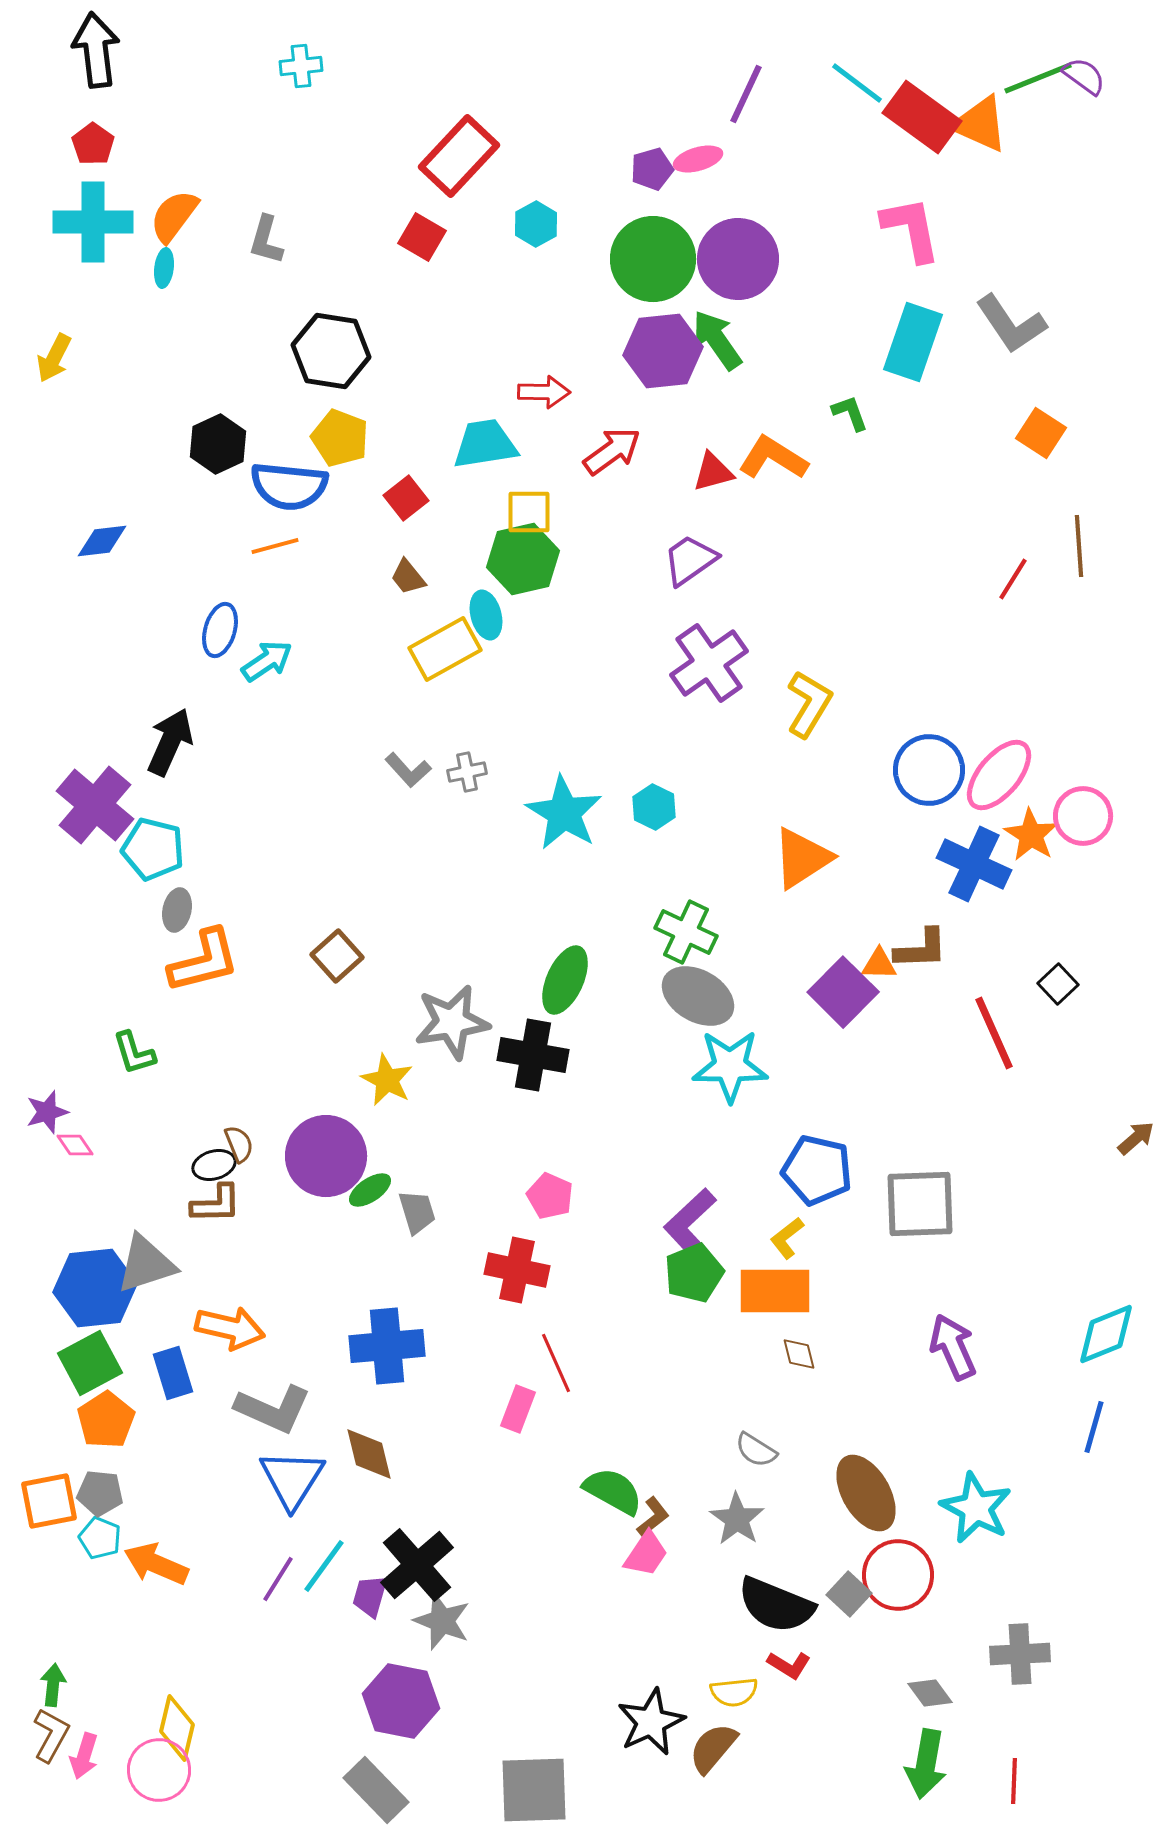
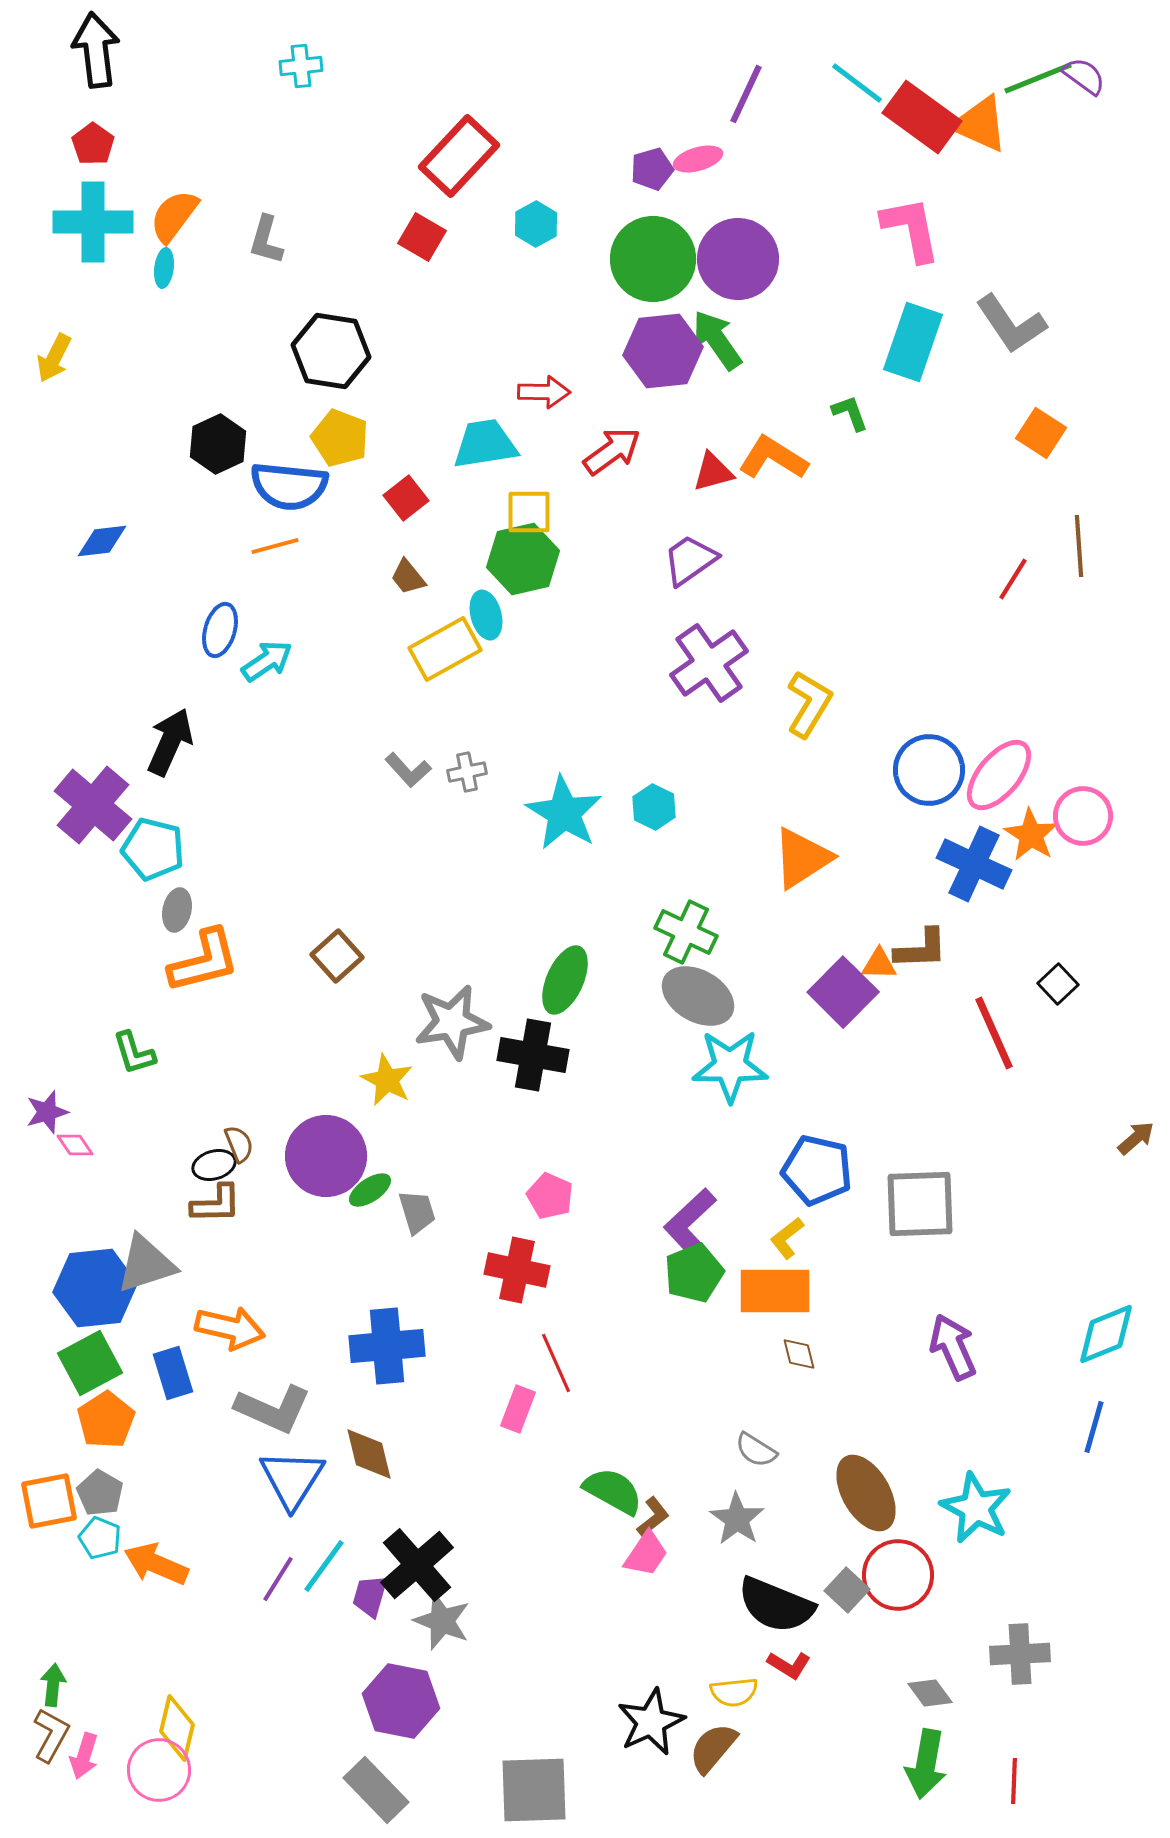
purple cross at (95, 805): moved 2 px left
gray pentagon at (100, 1493): rotated 24 degrees clockwise
gray square at (849, 1594): moved 2 px left, 4 px up
